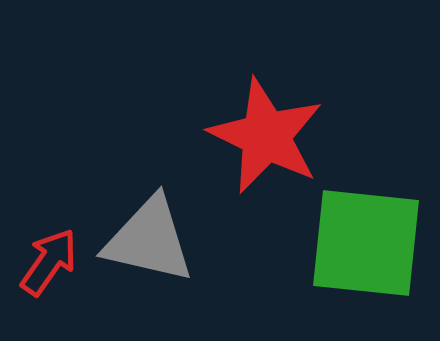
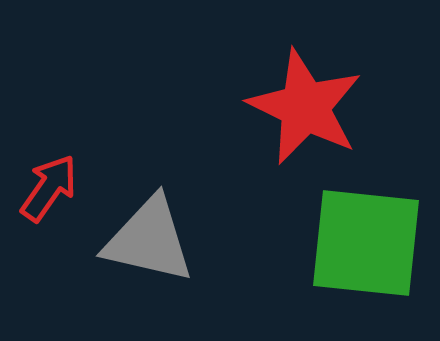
red star: moved 39 px right, 29 px up
red arrow: moved 74 px up
